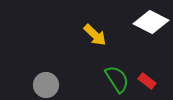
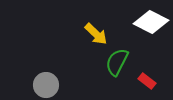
yellow arrow: moved 1 px right, 1 px up
green semicircle: moved 17 px up; rotated 120 degrees counterclockwise
